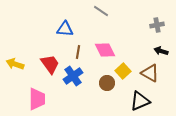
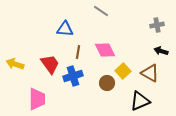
blue cross: rotated 18 degrees clockwise
